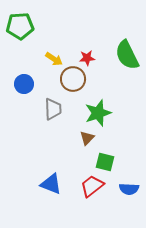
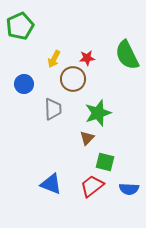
green pentagon: rotated 20 degrees counterclockwise
yellow arrow: rotated 84 degrees clockwise
